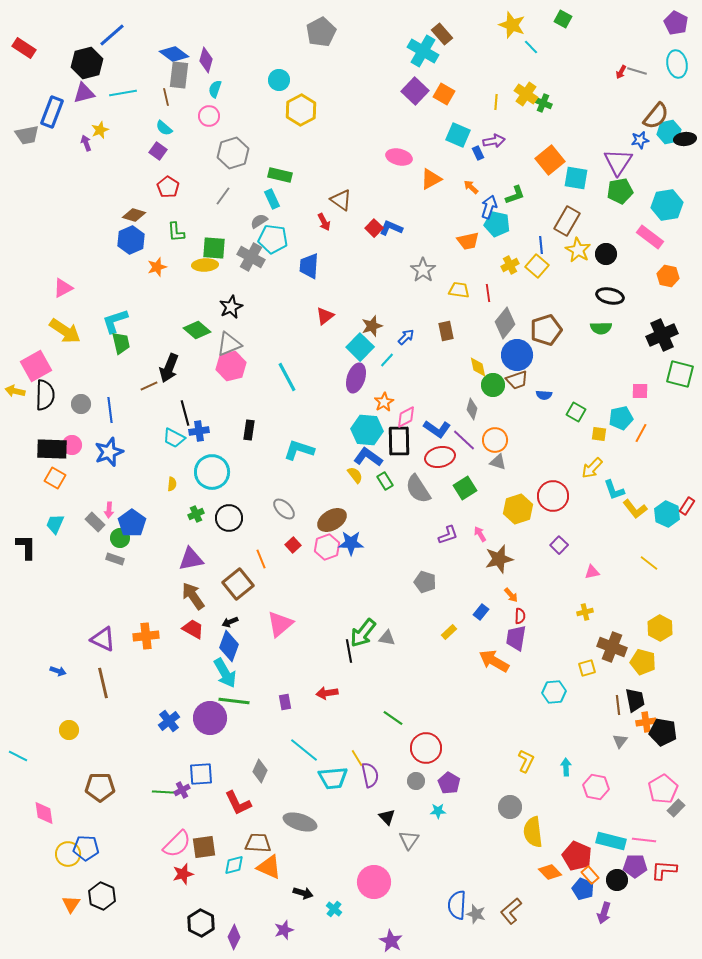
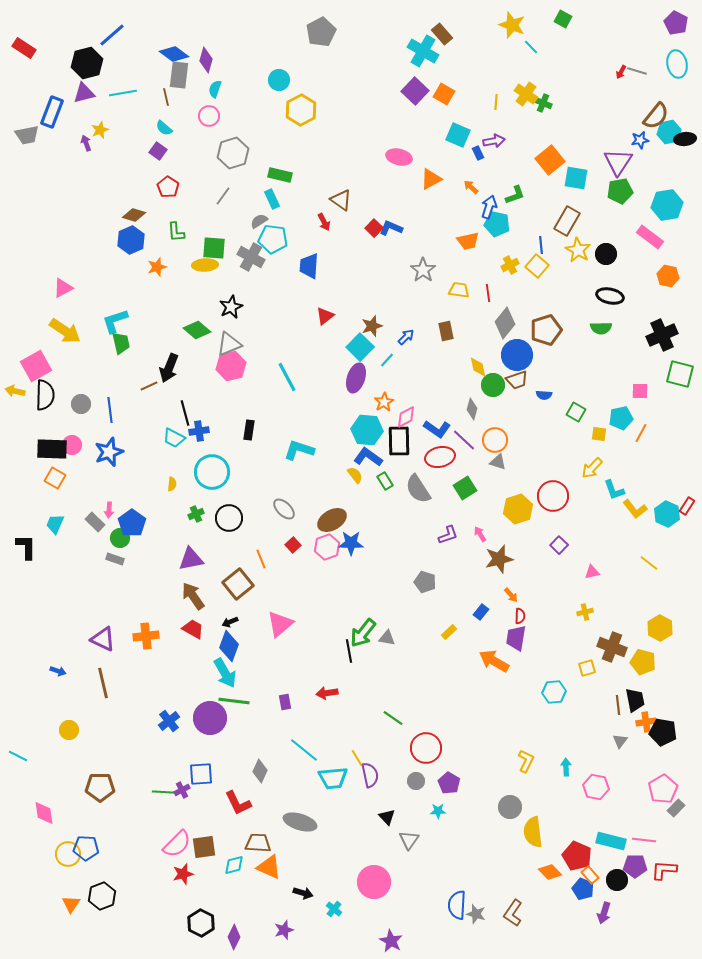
black hexagon at (102, 896): rotated 16 degrees clockwise
brown L-shape at (511, 911): moved 2 px right, 2 px down; rotated 16 degrees counterclockwise
